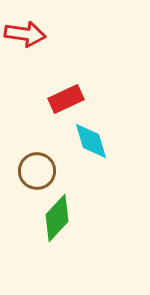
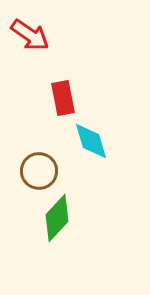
red arrow: moved 5 px right, 1 px down; rotated 27 degrees clockwise
red rectangle: moved 3 px left, 1 px up; rotated 76 degrees counterclockwise
brown circle: moved 2 px right
